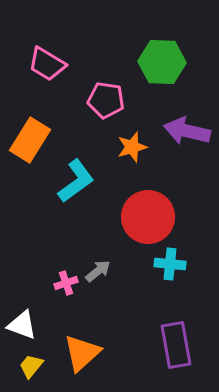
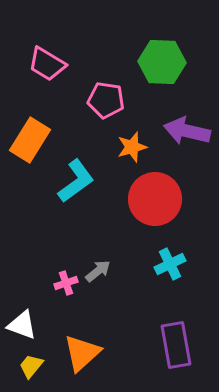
red circle: moved 7 px right, 18 px up
cyan cross: rotated 32 degrees counterclockwise
